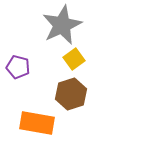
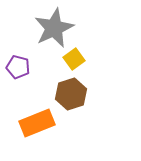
gray star: moved 8 px left, 3 px down
orange rectangle: rotated 32 degrees counterclockwise
